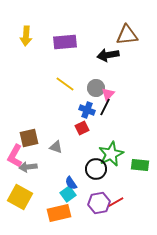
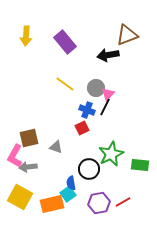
brown triangle: rotated 15 degrees counterclockwise
purple rectangle: rotated 55 degrees clockwise
black circle: moved 7 px left
blue semicircle: rotated 24 degrees clockwise
red line: moved 7 px right
orange rectangle: moved 7 px left, 9 px up
